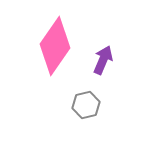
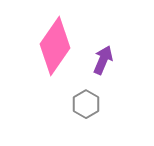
gray hexagon: moved 1 px up; rotated 16 degrees counterclockwise
